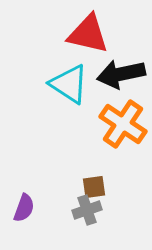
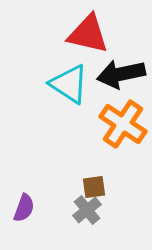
gray cross: rotated 20 degrees counterclockwise
